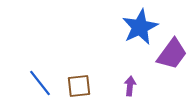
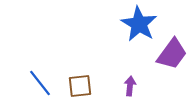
blue star: moved 1 px left, 3 px up; rotated 15 degrees counterclockwise
brown square: moved 1 px right
